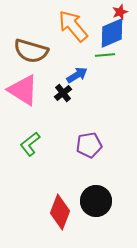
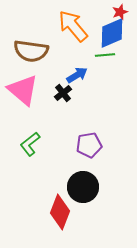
brown semicircle: rotated 8 degrees counterclockwise
pink triangle: rotated 8 degrees clockwise
black circle: moved 13 px left, 14 px up
